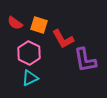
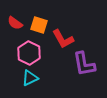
purple L-shape: moved 1 px left, 4 px down
